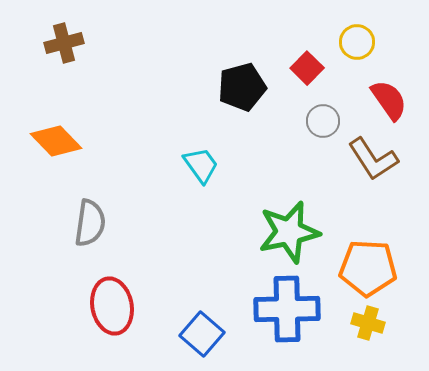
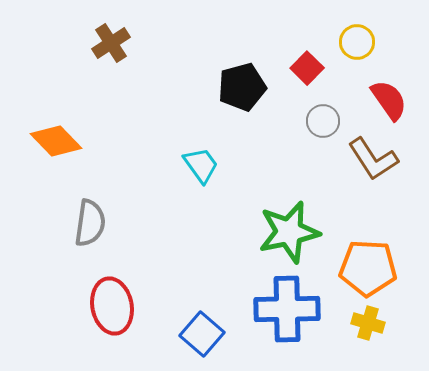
brown cross: moved 47 px right; rotated 18 degrees counterclockwise
